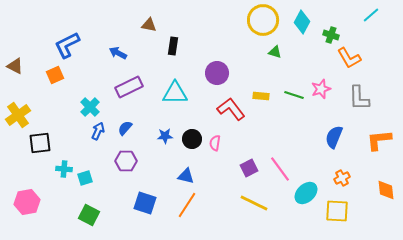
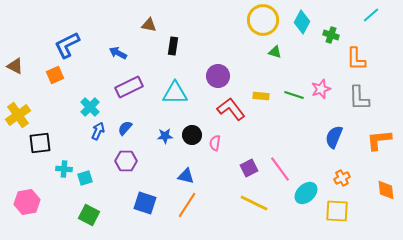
orange L-shape at (349, 58): moved 7 px right, 1 px down; rotated 30 degrees clockwise
purple circle at (217, 73): moved 1 px right, 3 px down
black circle at (192, 139): moved 4 px up
